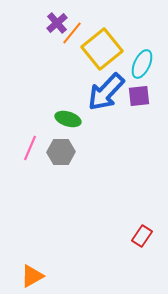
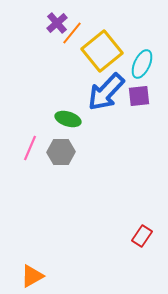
yellow square: moved 2 px down
